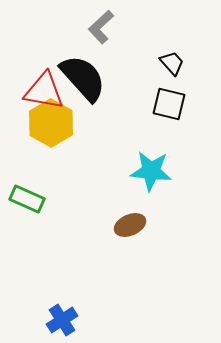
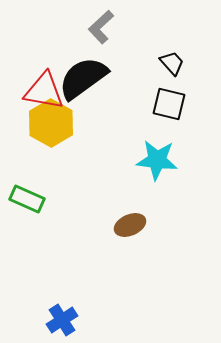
black semicircle: rotated 84 degrees counterclockwise
cyan star: moved 6 px right, 11 px up
